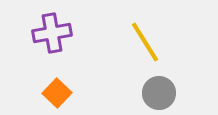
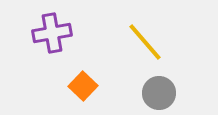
yellow line: rotated 9 degrees counterclockwise
orange square: moved 26 px right, 7 px up
